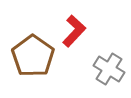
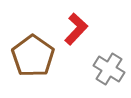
red L-shape: moved 2 px right, 2 px up
